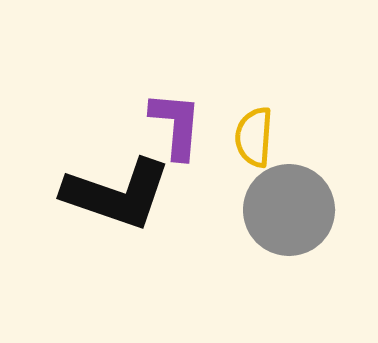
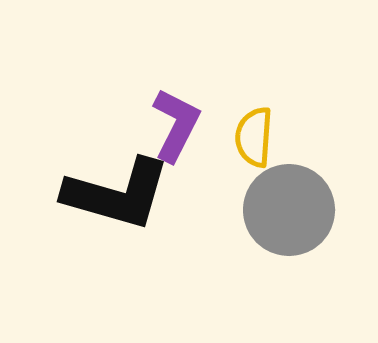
purple L-shape: rotated 22 degrees clockwise
black L-shape: rotated 3 degrees counterclockwise
